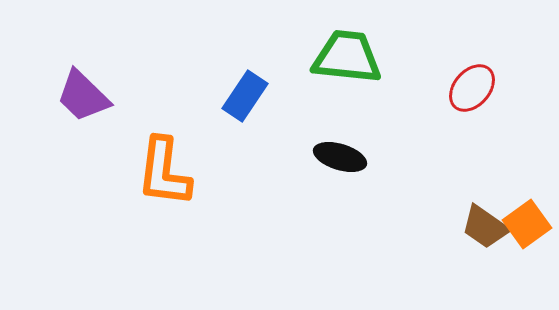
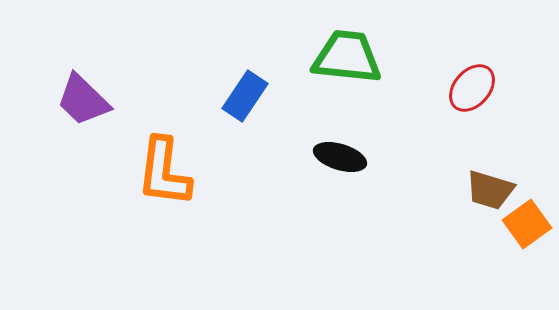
purple trapezoid: moved 4 px down
brown trapezoid: moved 5 px right, 37 px up; rotated 18 degrees counterclockwise
